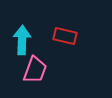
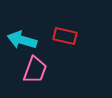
cyan arrow: rotated 76 degrees counterclockwise
